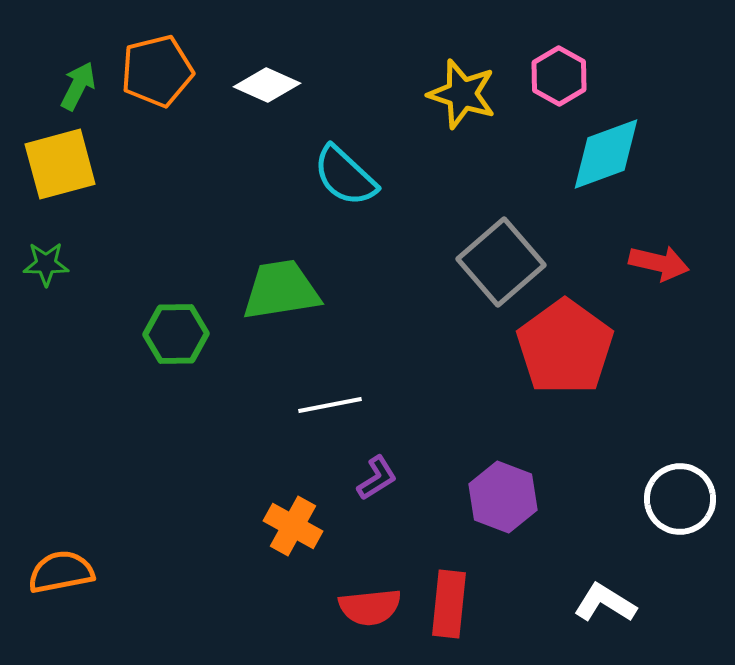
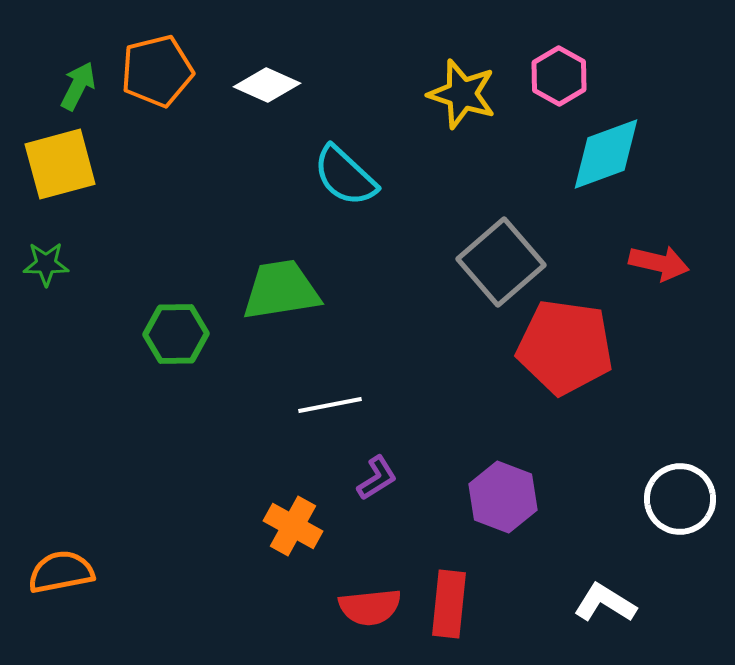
red pentagon: rotated 28 degrees counterclockwise
